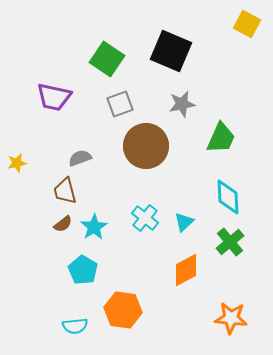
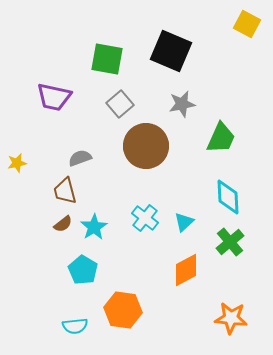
green square: rotated 24 degrees counterclockwise
gray square: rotated 20 degrees counterclockwise
